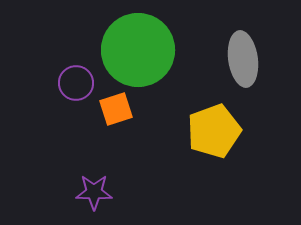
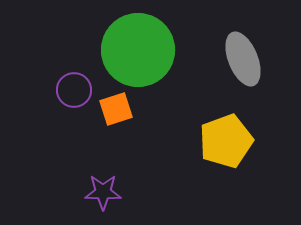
gray ellipse: rotated 14 degrees counterclockwise
purple circle: moved 2 px left, 7 px down
yellow pentagon: moved 12 px right, 10 px down
purple star: moved 9 px right
